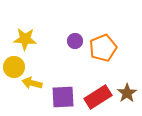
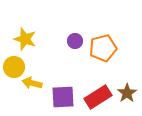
yellow star: rotated 15 degrees clockwise
orange pentagon: rotated 8 degrees clockwise
